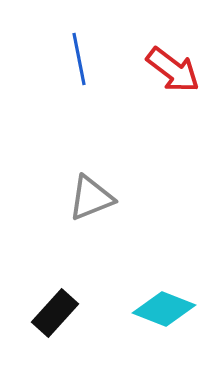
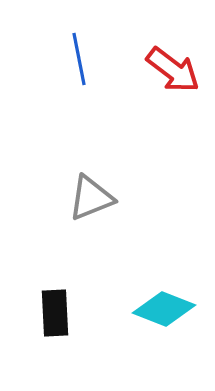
black rectangle: rotated 45 degrees counterclockwise
